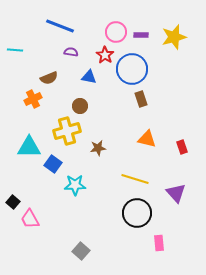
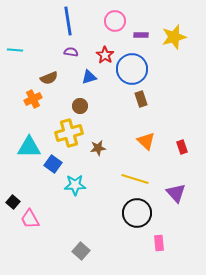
blue line: moved 8 px right, 5 px up; rotated 60 degrees clockwise
pink circle: moved 1 px left, 11 px up
blue triangle: rotated 28 degrees counterclockwise
yellow cross: moved 2 px right, 2 px down
orange triangle: moved 1 px left, 2 px down; rotated 30 degrees clockwise
